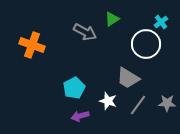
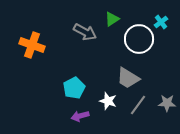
white circle: moved 7 px left, 5 px up
